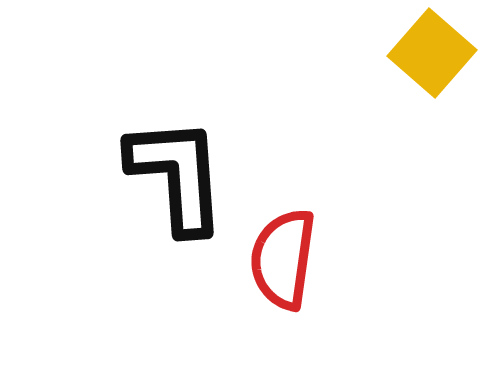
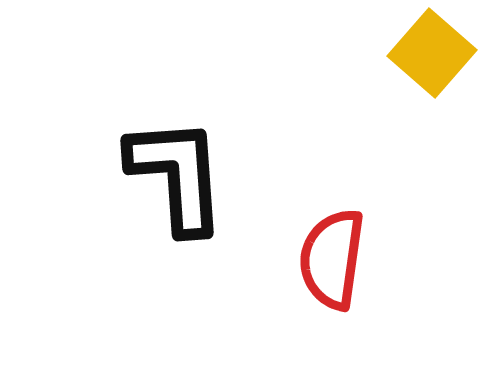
red semicircle: moved 49 px right
